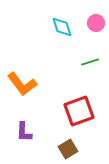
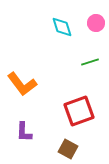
brown square: rotated 30 degrees counterclockwise
